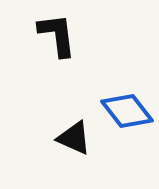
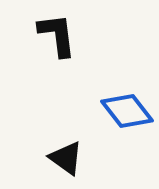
black triangle: moved 8 px left, 20 px down; rotated 12 degrees clockwise
